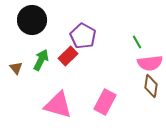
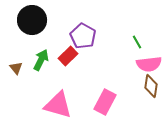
pink semicircle: moved 1 px left, 1 px down
